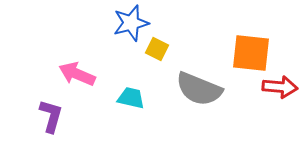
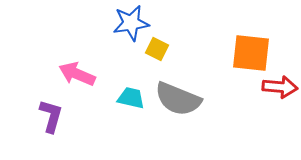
blue star: rotated 6 degrees clockwise
gray semicircle: moved 21 px left, 10 px down
